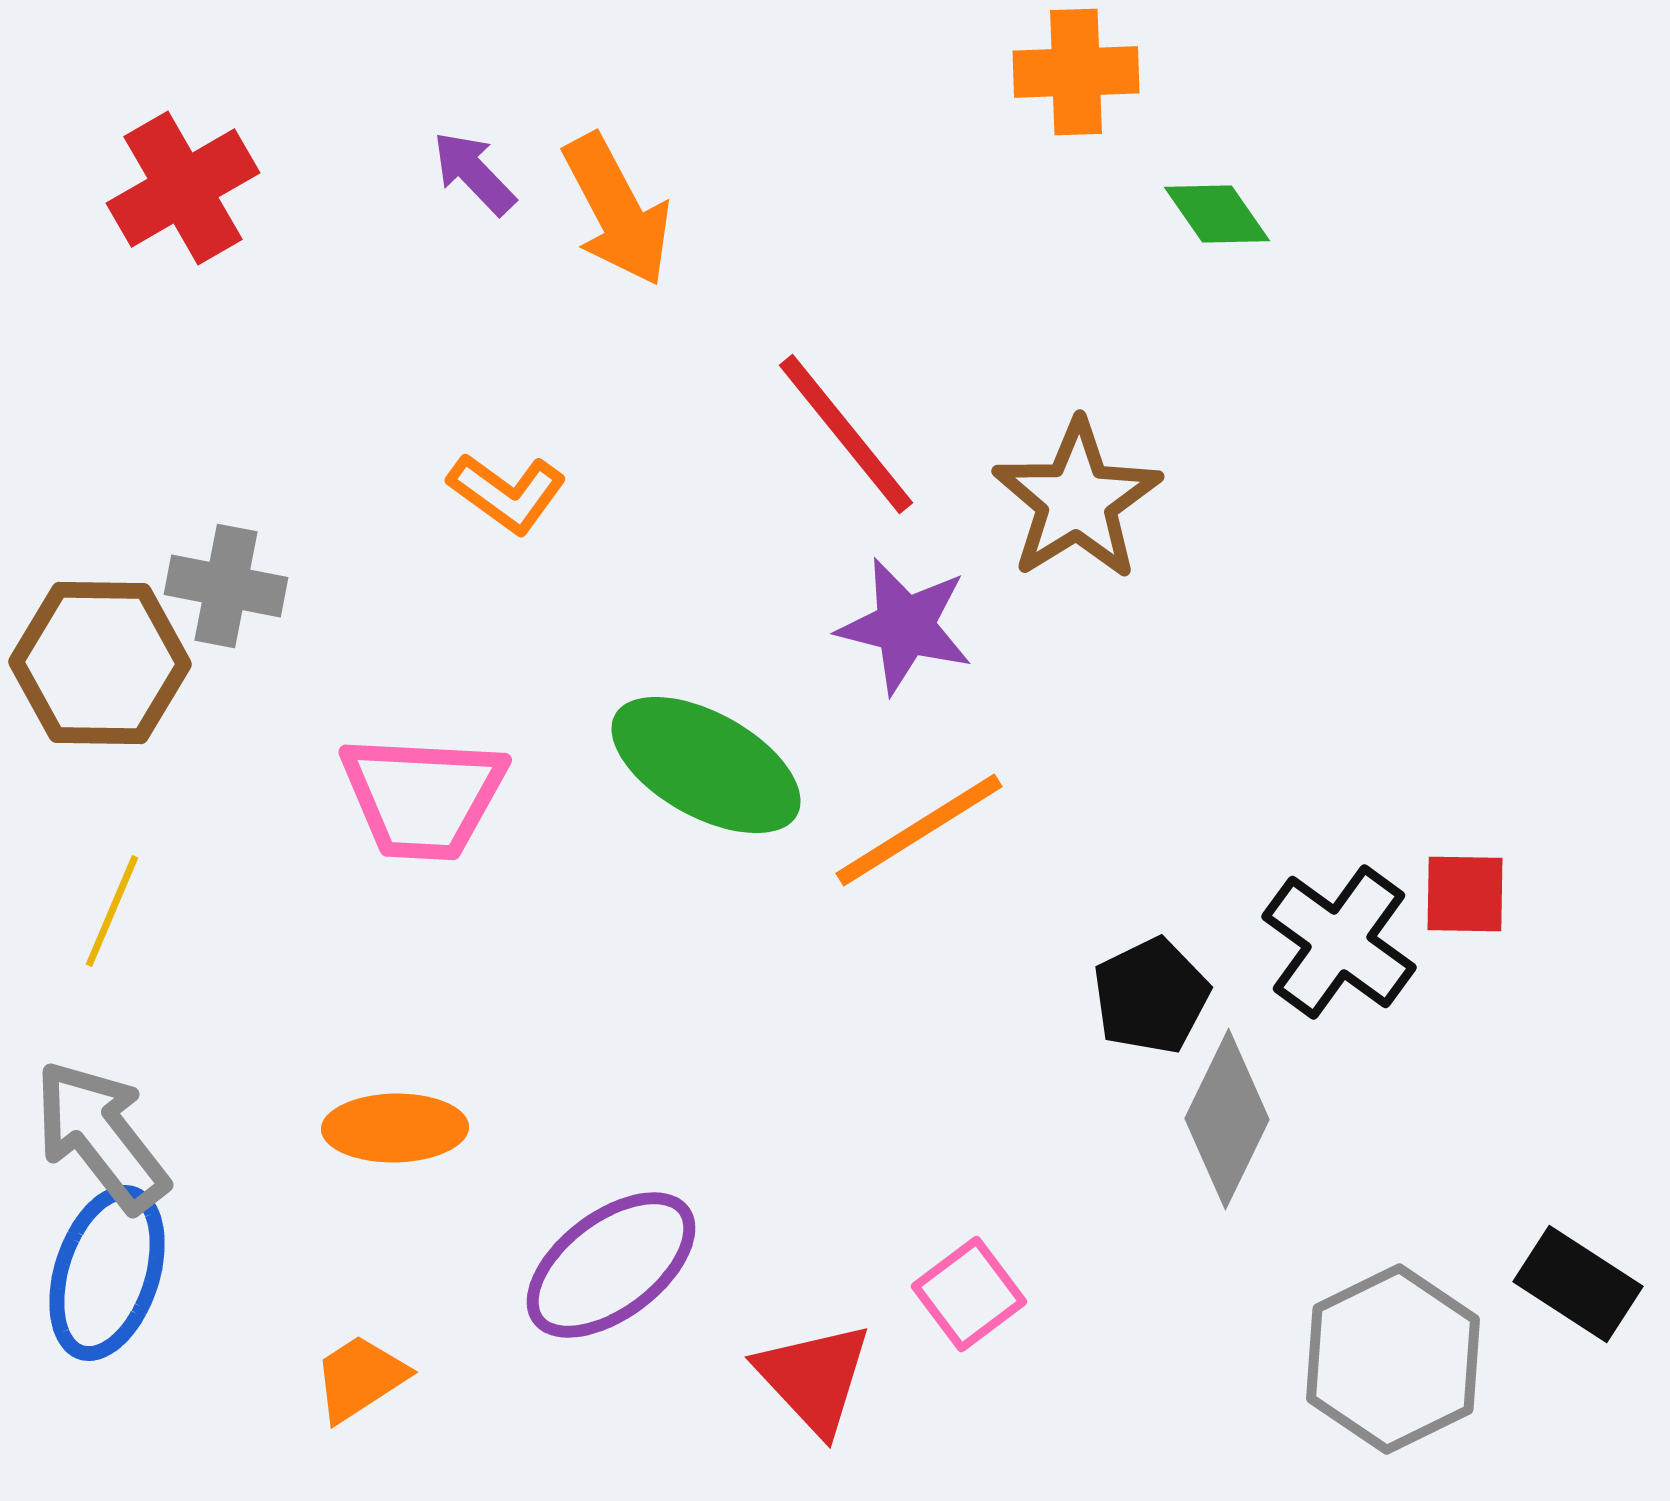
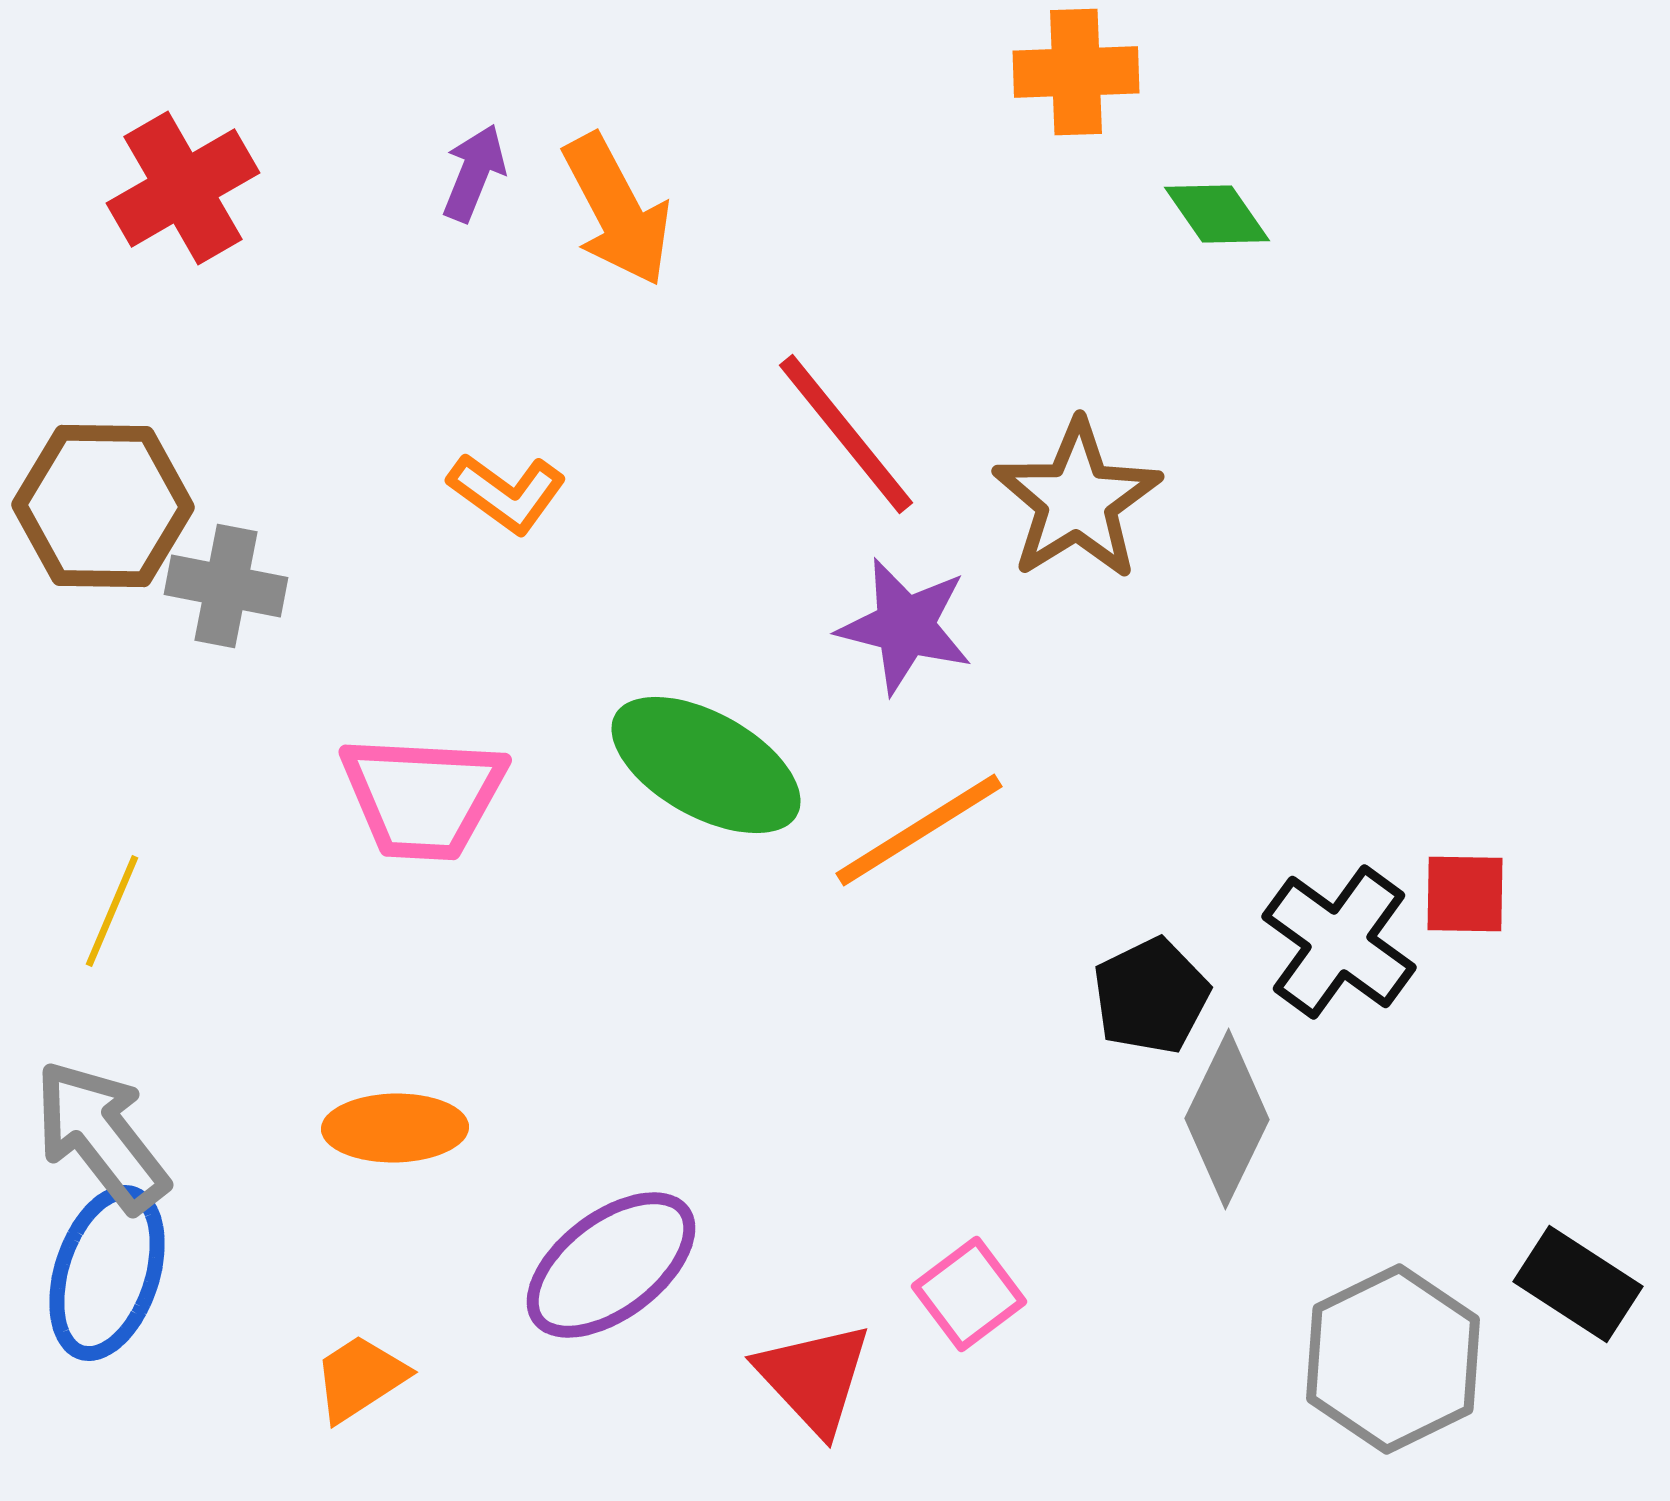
purple arrow: rotated 66 degrees clockwise
brown hexagon: moved 3 px right, 157 px up
